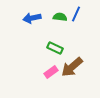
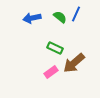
green semicircle: rotated 32 degrees clockwise
brown arrow: moved 2 px right, 4 px up
